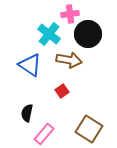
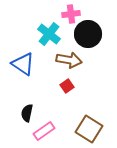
pink cross: moved 1 px right
blue triangle: moved 7 px left, 1 px up
red square: moved 5 px right, 5 px up
pink rectangle: moved 3 px up; rotated 15 degrees clockwise
